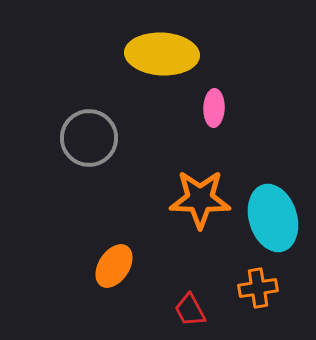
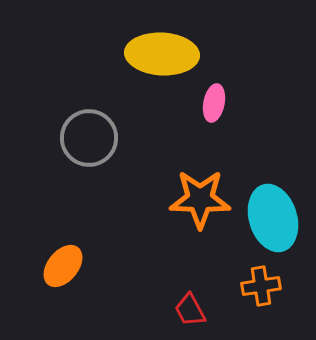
pink ellipse: moved 5 px up; rotated 9 degrees clockwise
orange ellipse: moved 51 px left; rotated 6 degrees clockwise
orange cross: moved 3 px right, 2 px up
